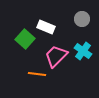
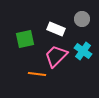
white rectangle: moved 10 px right, 2 px down
green square: rotated 36 degrees clockwise
